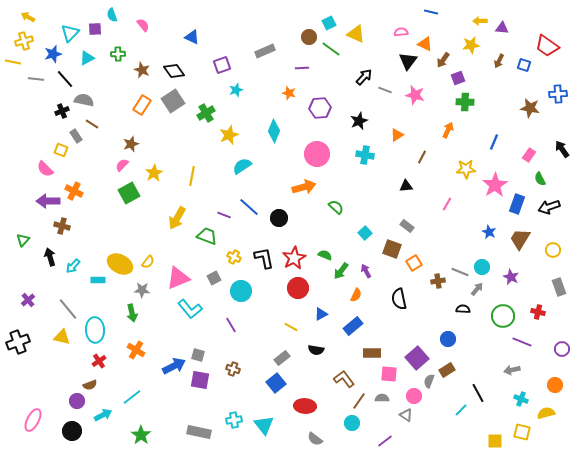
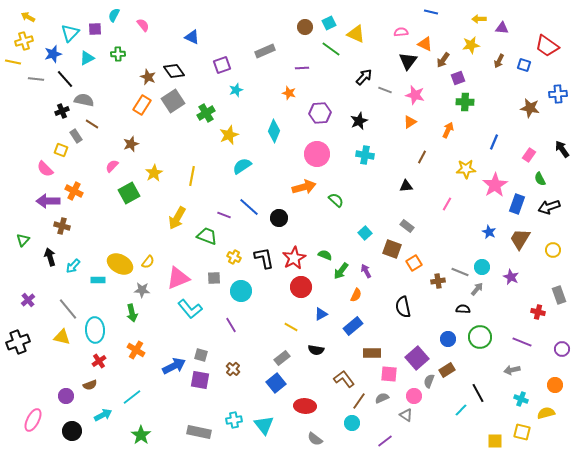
cyan semicircle at (112, 15): moved 2 px right; rotated 48 degrees clockwise
yellow arrow at (480, 21): moved 1 px left, 2 px up
brown circle at (309, 37): moved 4 px left, 10 px up
brown star at (142, 70): moved 6 px right, 7 px down
purple hexagon at (320, 108): moved 5 px down
orange triangle at (397, 135): moved 13 px right, 13 px up
pink semicircle at (122, 165): moved 10 px left, 1 px down
green semicircle at (336, 207): moved 7 px up
gray square at (214, 278): rotated 24 degrees clockwise
gray rectangle at (559, 287): moved 8 px down
red circle at (298, 288): moved 3 px right, 1 px up
black semicircle at (399, 299): moved 4 px right, 8 px down
green circle at (503, 316): moved 23 px left, 21 px down
gray square at (198, 355): moved 3 px right
brown cross at (233, 369): rotated 24 degrees clockwise
gray semicircle at (382, 398): rotated 24 degrees counterclockwise
purple circle at (77, 401): moved 11 px left, 5 px up
